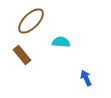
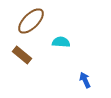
brown rectangle: rotated 12 degrees counterclockwise
blue arrow: moved 1 px left, 2 px down
